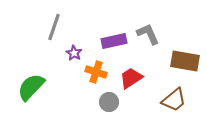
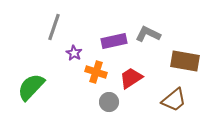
gray L-shape: rotated 40 degrees counterclockwise
